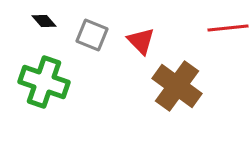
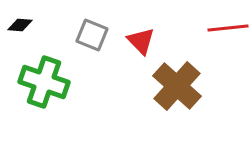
black diamond: moved 24 px left, 4 px down; rotated 45 degrees counterclockwise
brown cross: rotated 6 degrees clockwise
